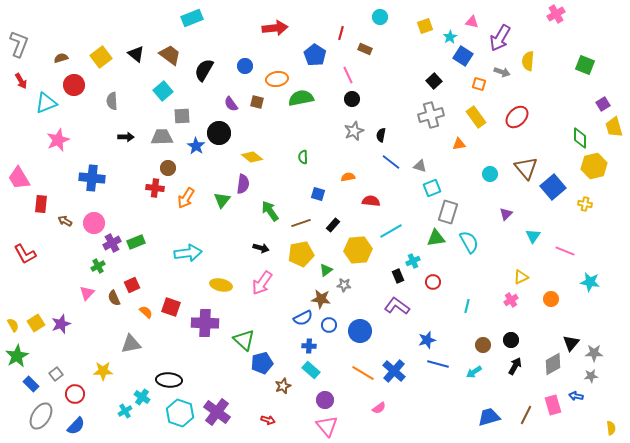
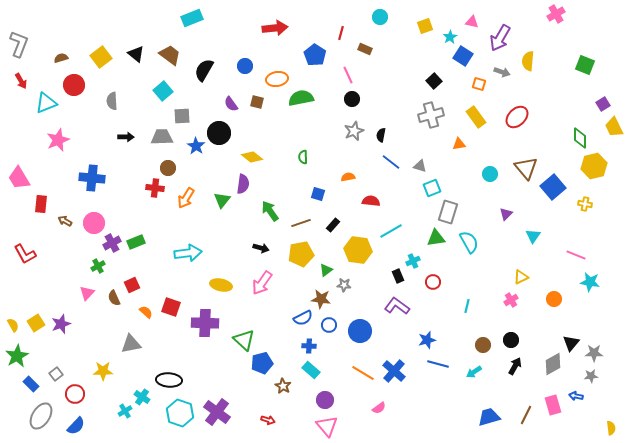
yellow trapezoid at (614, 127): rotated 10 degrees counterclockwise
yellow hexagon at (358, 250): rotated 12 degrees clockwise
pink line at (565, 251): moved 11 px right, 4 px down
orange circle at (551, 299): moved 3 px right
brown star at (283, 386): rotated 21 degrees counterclockwise
